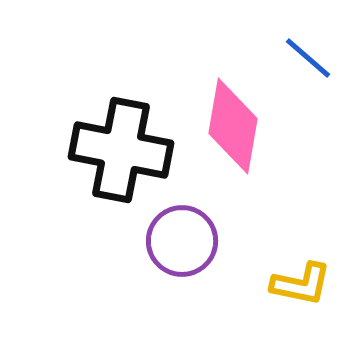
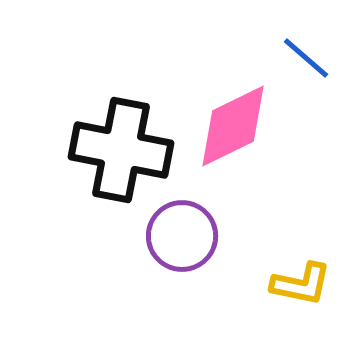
blue line: moved 2 px left
pink diamond: rotated 54 degrees clockwise
purple circle: moved 5 px up
